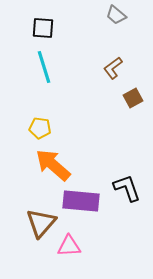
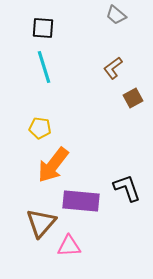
orange arrow: rotated 93 degrees counterclockwise
